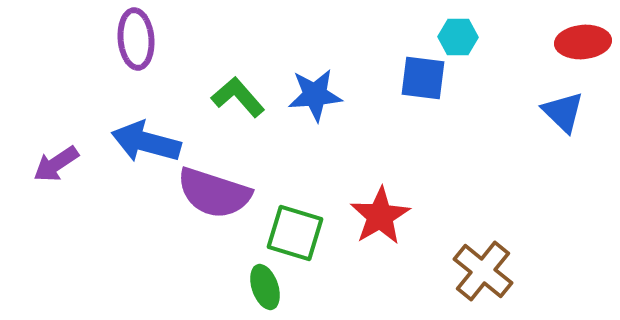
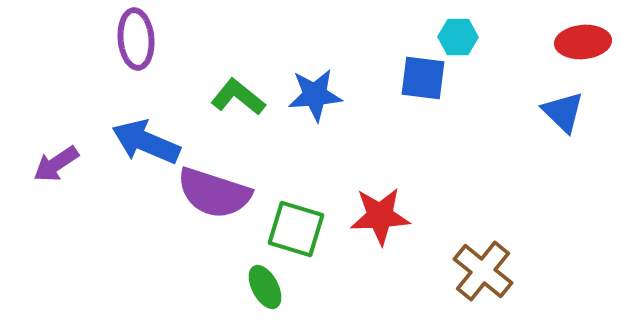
green L-shape: rotated 10 degrees counterclockwise
blue arrow: rotated 8 degrees clockwise
red star: rotated 28 degrees clockwise
green square: moved 1 px right, 4 px up
green ellipse: rotated 9 degrees counterclockwise
